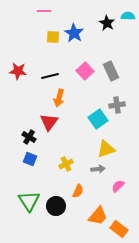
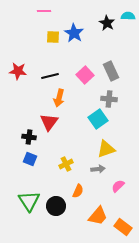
pink square: moved 4 px down
gray cross: moved 8 px left, 6 px up; rotated 14 degrees clockwise
black cross: rotated 24 degrees counterclockwise
orange rectangle: moved 4 px right, 2 px up
